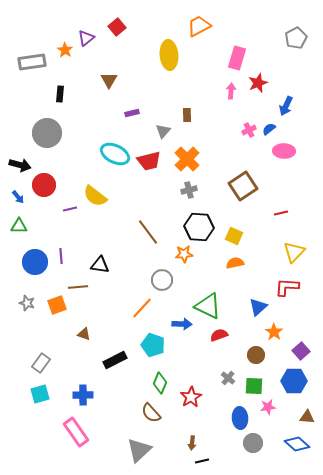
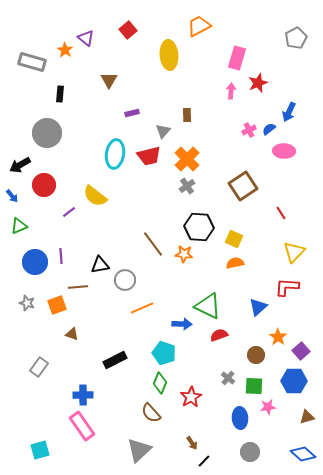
red square at (117, 27): moved 11 px right, 3 px down
purple triangle at (86, 38): rotated 42 degrees counterclockwise
gray rectangle at (32, 62): rotated 24 degrees clockwise
blue arrow at (286, 106): moved 3 px right, 6 px down
cyan ellipse at (115, 154): rotated 72 degrees clockwise
red trapezoid at (149, 161): moved 5 px up
black arrow at (20, 165): rotated 135 degrees clockwise
gray cross at (189, 190): moved 2 px left, 4 px up; rotated 21 degrees counterclockwise
blue arrow at (18, 197): moved 6 px left, 1 px up
purple line at (70, 209): moved 1 px left, 3 px down; rotated 24 degrees counterclockwise
red line at (281, 213): rotated 72 degrees clockwise
green triangle at (19, 226): rotated 24 degrees counterclockwise
brown line at (148, 232): moved 5 px right, 12 px down
yellow square at (234, 236): moved 3 px down
orange star at (184, 254): rotated 12 degrees clockwise
black triangle at (100, 265): rotated 18 degrees counterclockwise
gray circle at (162, 280): moved 37 px left
orange line at (142, 308): rotated 25 degrees clockwise
orange star at (274, 332): moved 4 px right, 5 px down
brown triangle at (84, 334): moved 12 px left
cyan pentagon at (153, 345): moved 11 px right, 8 px down
gray rectangle at (41, 363): moved 2 px left, 4 px down
cyan square at (40, 394): moved 56 px down
brown triangle at (307, 417): rotated 21 degrees counterclockwise
pink rectangle at (76, 432): moved 6 px right, 6 px up
brown arrow at (192, 443): rotated 40 degrees counterclockwise
gray circle at (253, 443): moved 3 px left, 9 px down
blue diamond at (297, 444): moved 6 px right, 10 px down
black line at (202, 461): moved 2 px right; rotated 32 degrees counterclockwise
